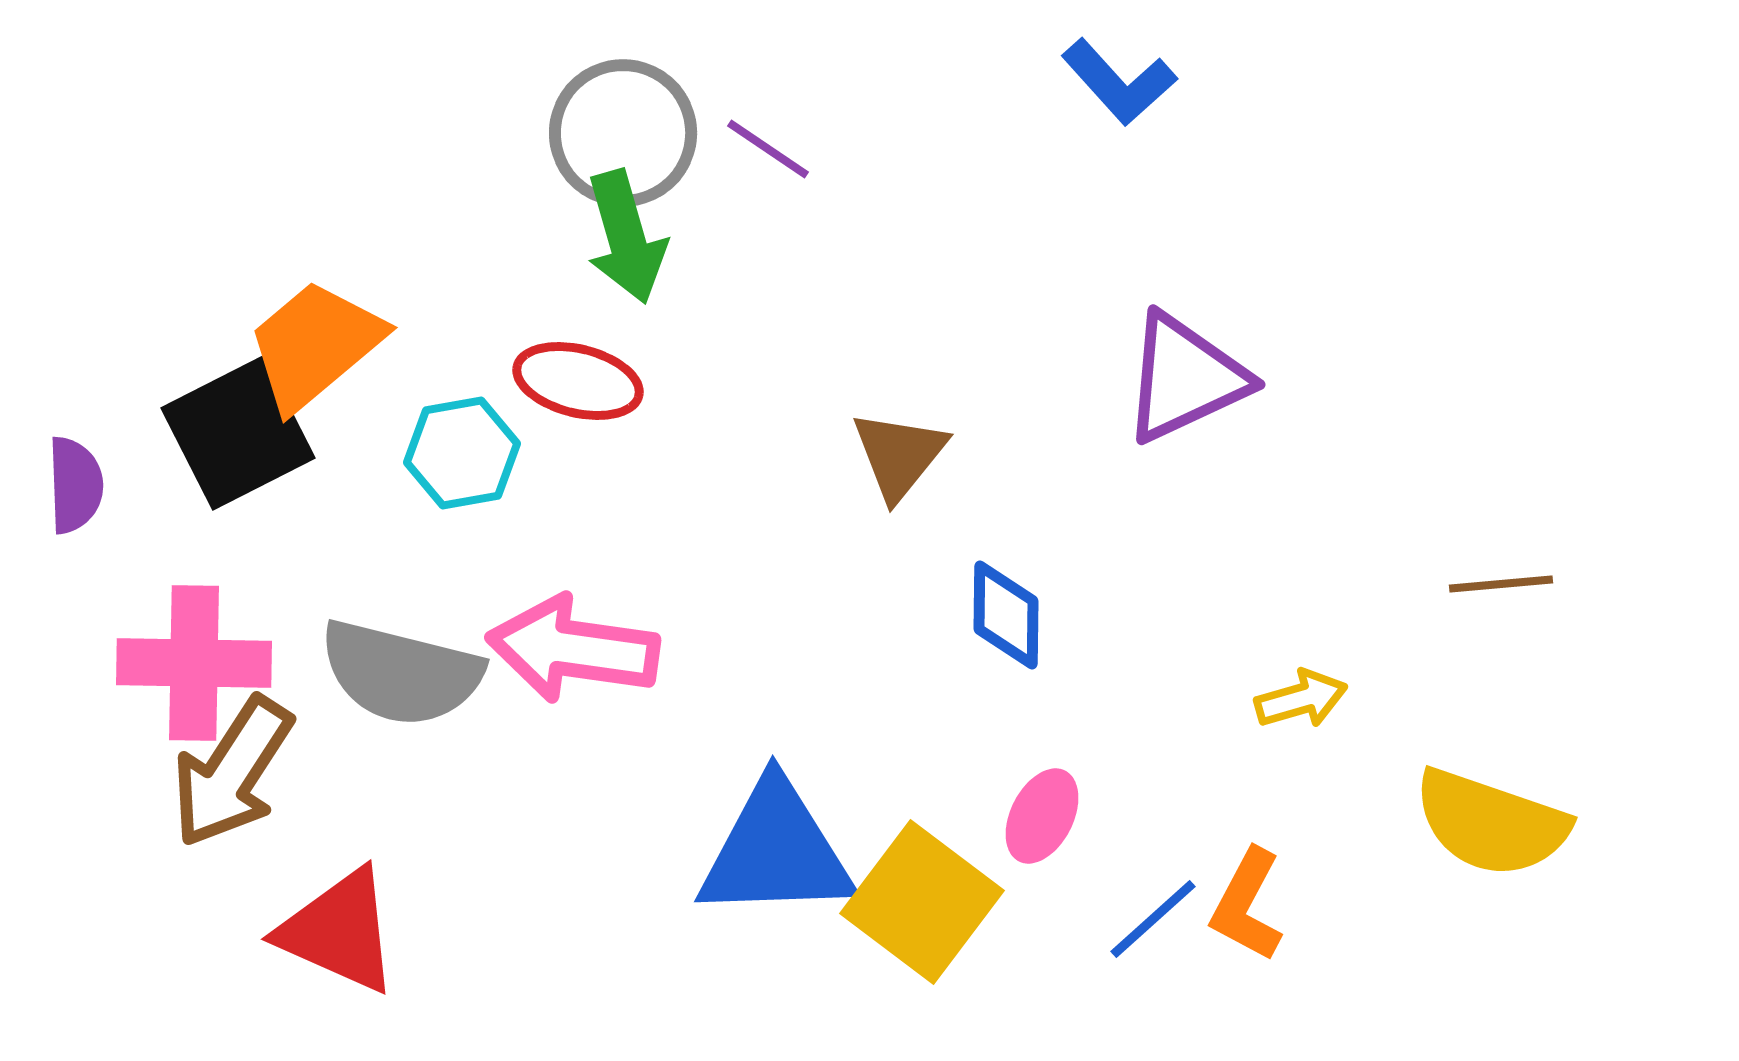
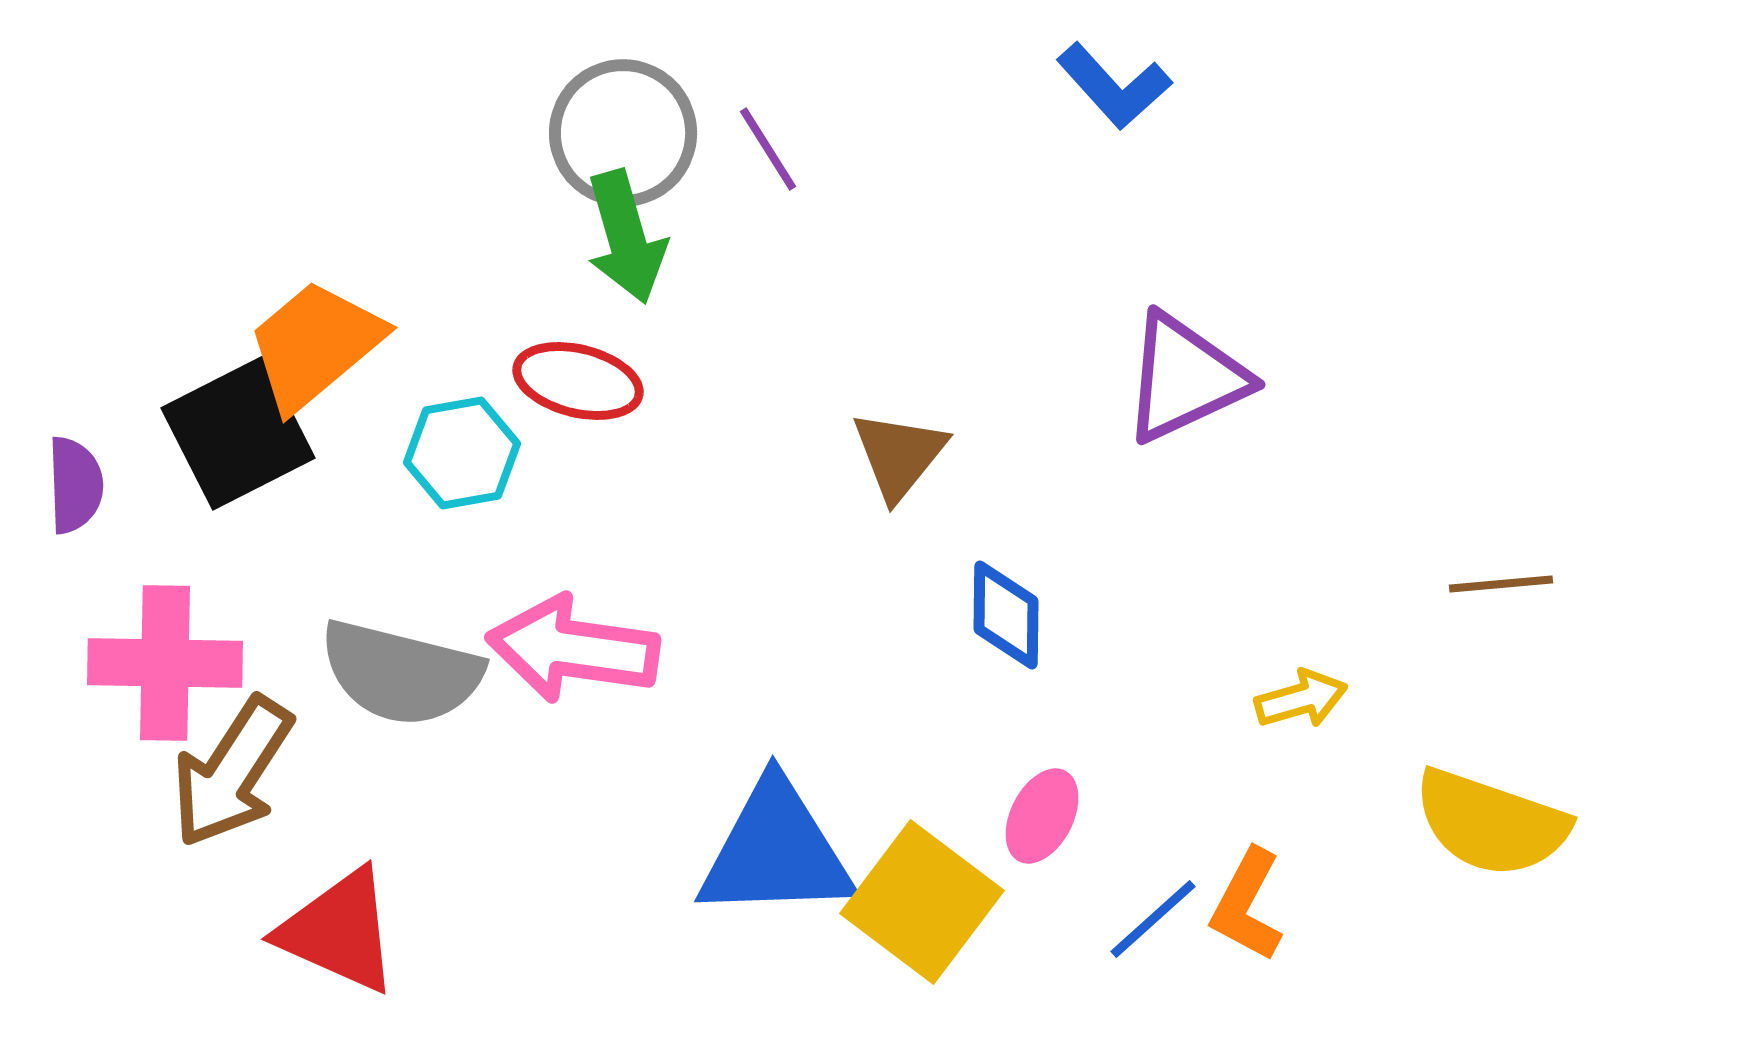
blue L-shape: moved 5 px left, 4 px down
purple line: rotated 24 degrees clockwise
pink cross: moved 29 px left
